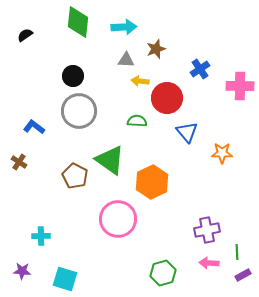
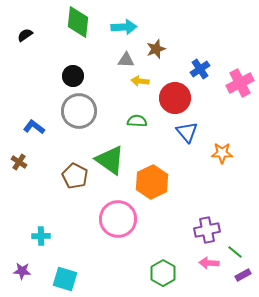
pink cross: moved 3 px up; rotated 28 degrees counterclockwise
red circle: moved 8 px right
green line: moved 2 px left; rotated 49 degrees counterclockwise
green hexagon: rotated 15 degrees counterclockwise
